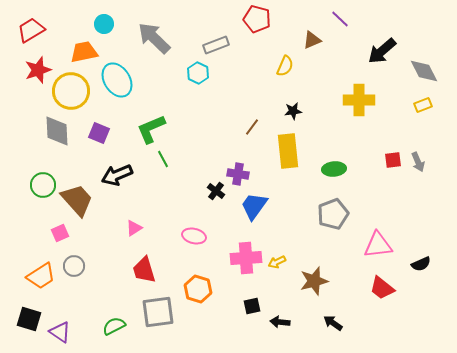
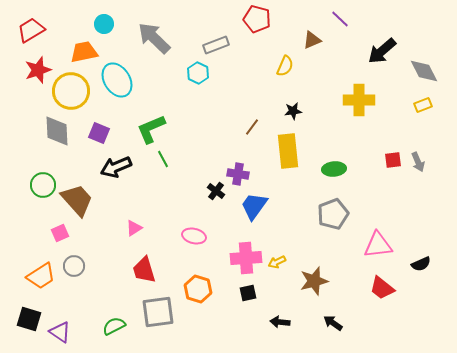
black arrow at (117, 175): moved 1 px left, 8 px up
black square at (252, 306): moved 4 px left, 13 px up
